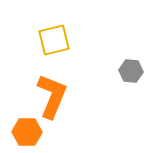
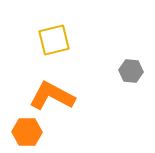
orange L-shape: rotated 84 degrees counterclockwise
